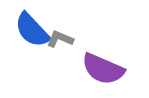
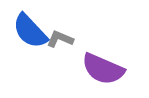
blue semicircle: moved 2 px left, 1 px down
